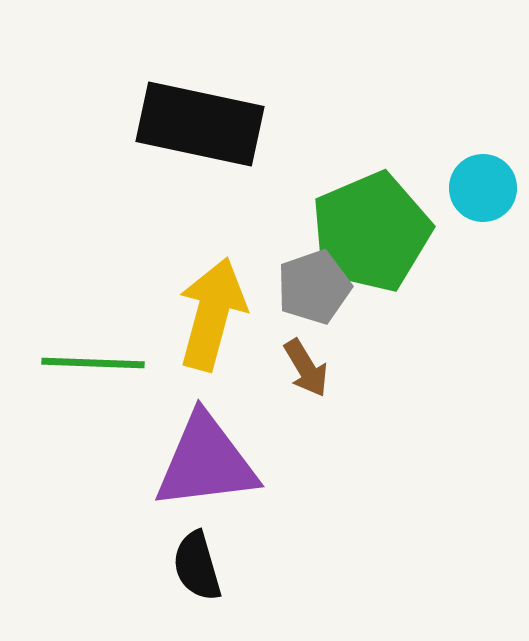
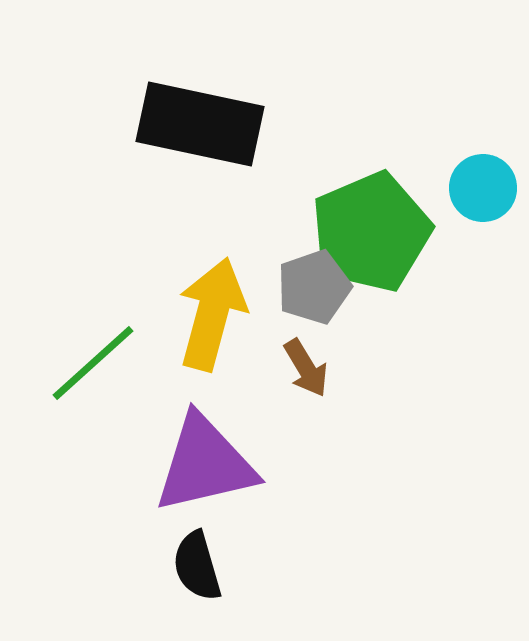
green line: rotated 44 degrees counterclockwise
purple triangle: moved 1 px left, 2 px down; rotated 6 degrees counterclockwise
